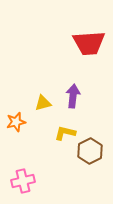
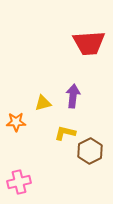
orange star: rotated 12 degrees clockwise
pink cross: moved 4 px left, 1 px down
